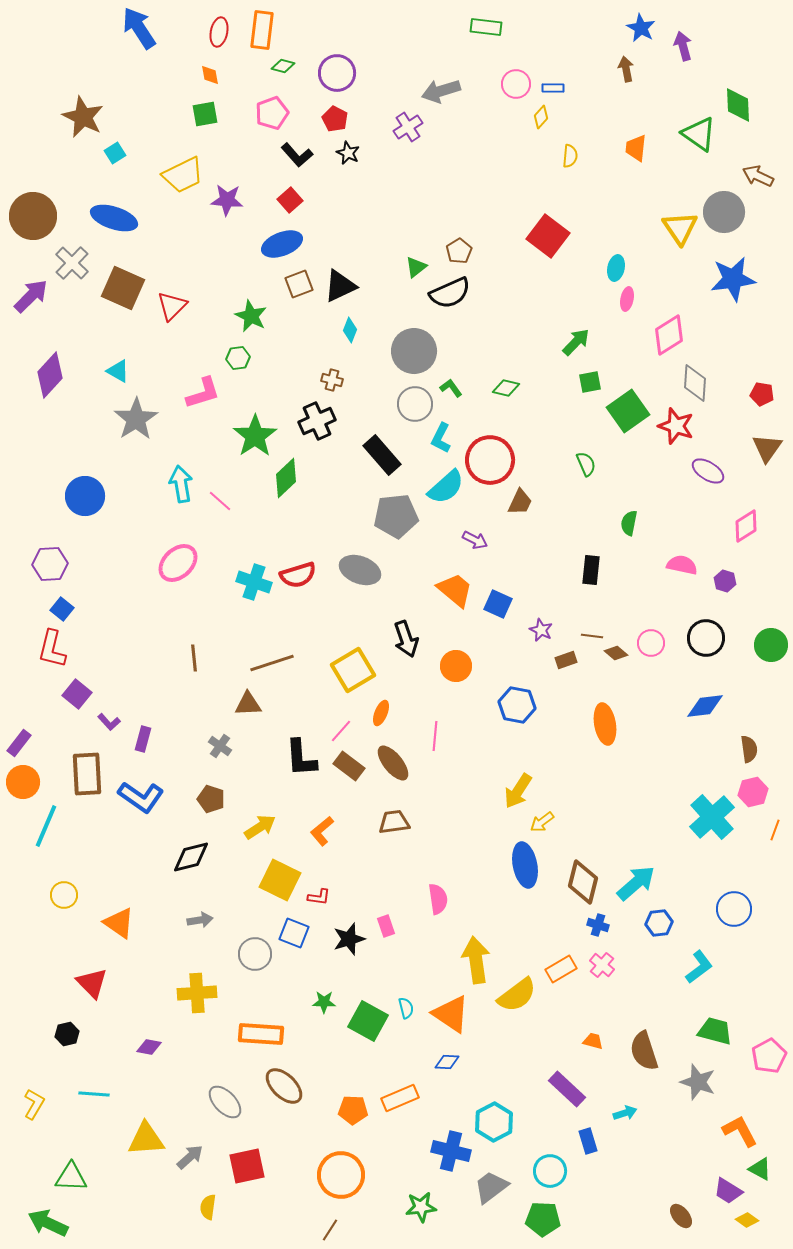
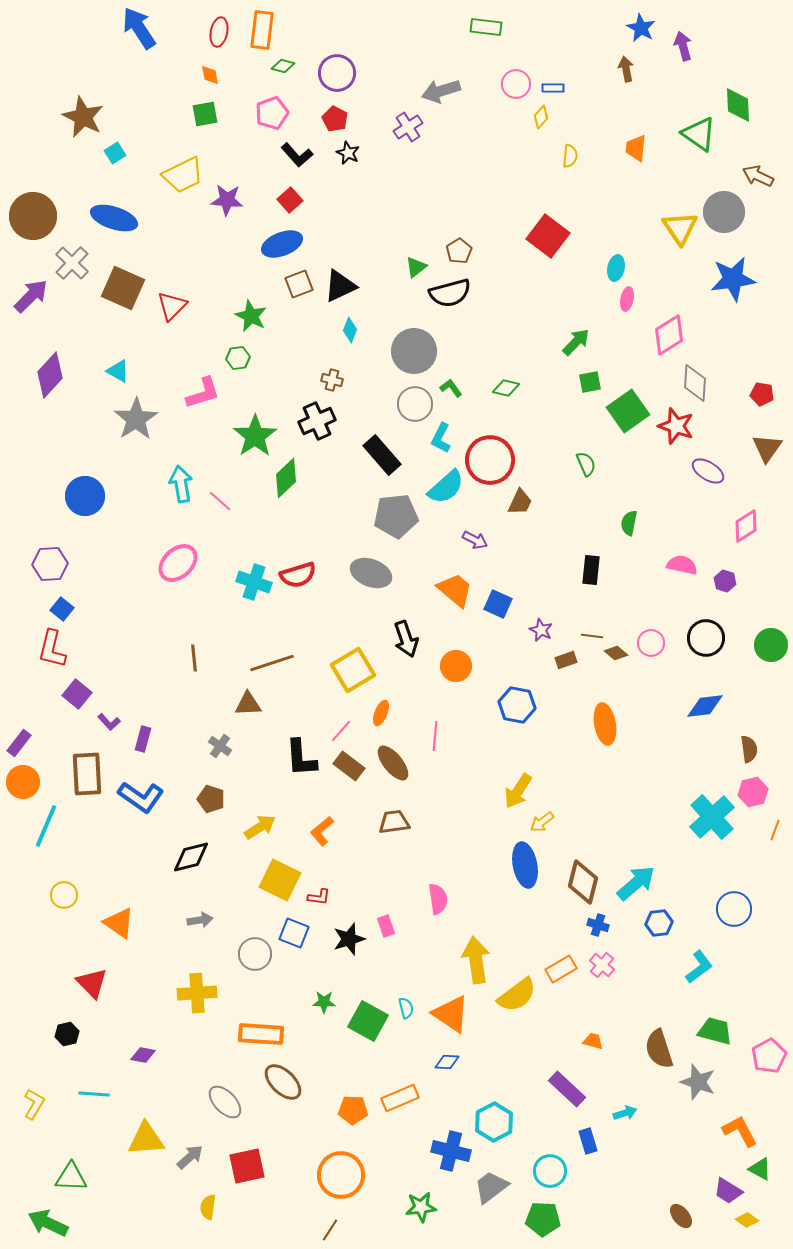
black semicircle at (450, 293): rotated 9 degrees clockwise
gray ellipse at (360, 570): moved 11 px right, 3 px down
purple diamond at (149, 1047): moved 6 px left, 8 px down
brown semicircle at (644, 1051): moved 15 px right, 2 px up
brown ellipse at (284, 1086): moved 1 px left, 4 px up
